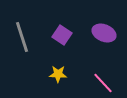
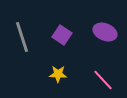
purple ellipse: moved 1 px right, 1 px up
pink line: moved 3 px up
